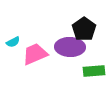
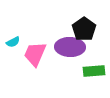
pink trapezoid: rotated 44 degrees counterclockwise
